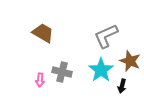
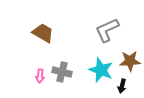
gray L-shape: moved 1 px right, 6 px up
brown star: rotated 25 degrees counterclockwise
cyan star: rotated 15 degrees counterclockwise
pink arrow: moved 4 px up
